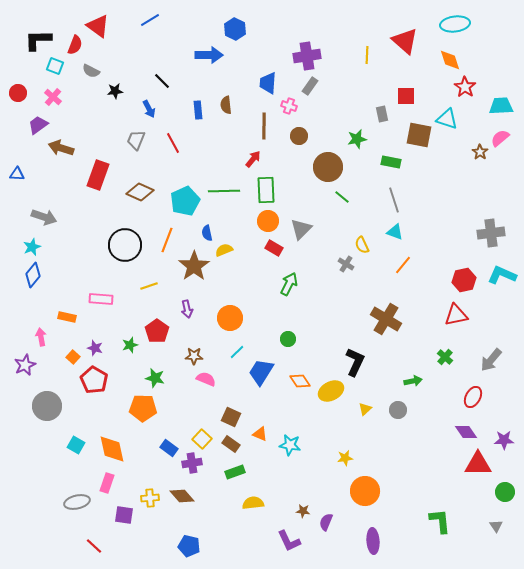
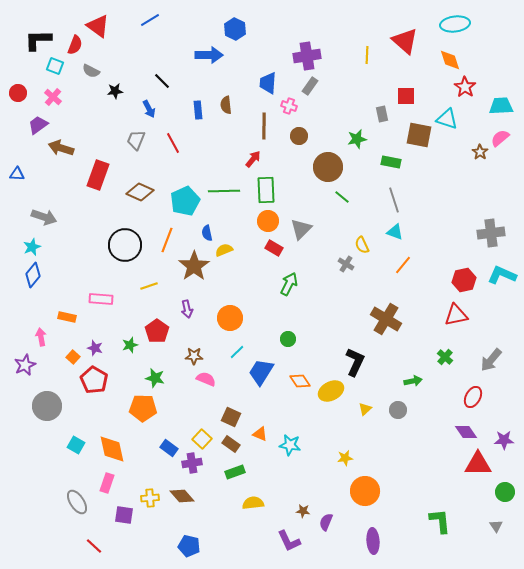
gray ellipse at (77, 502): rotated 70 degrees clockwise
